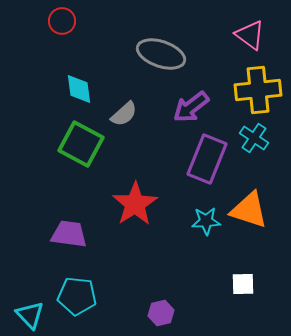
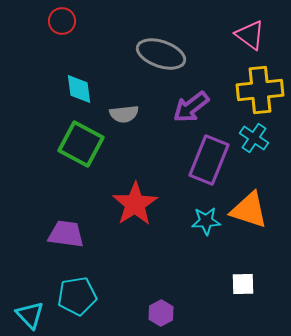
yellow cross: moved 2 px right
gray semicircle: rotated 36 degrees clockwise
purple rectangle: moved 2 px right, 1 px down
purple trapezoid: moved 3 px left
cyan pentagon: rotated 15 degrees counterclockwise
purple hexagon: rotated 15 degrees counterclockwise
